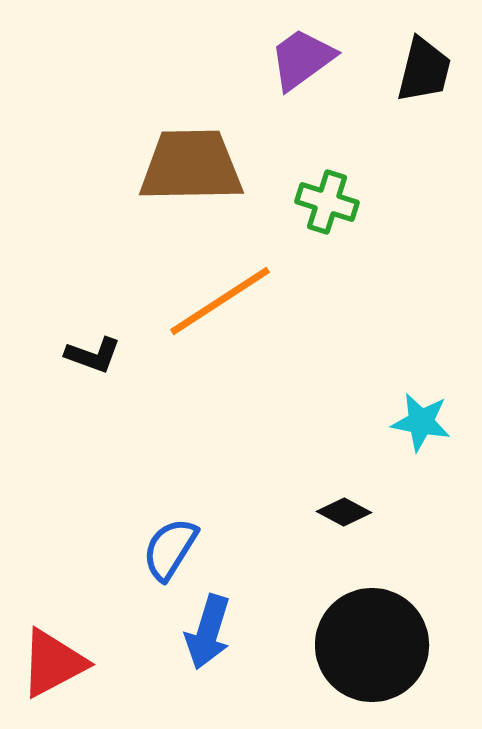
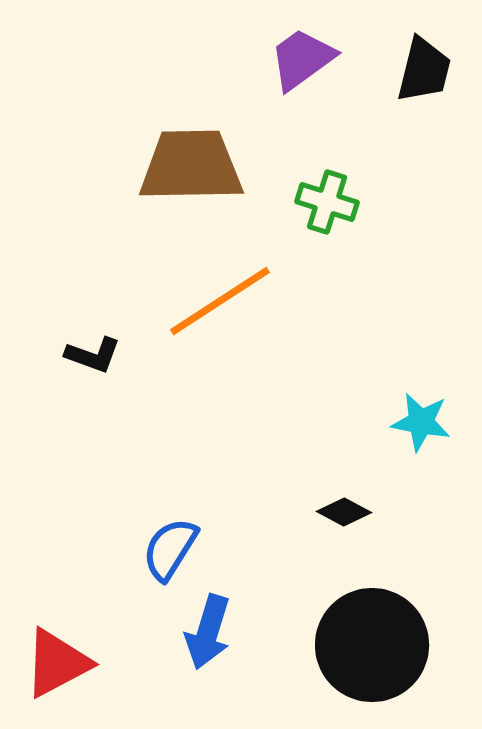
red triangle: moved 4 px right
